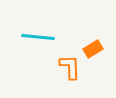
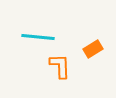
orange L-shape: moved 10 px left, 1 px up
